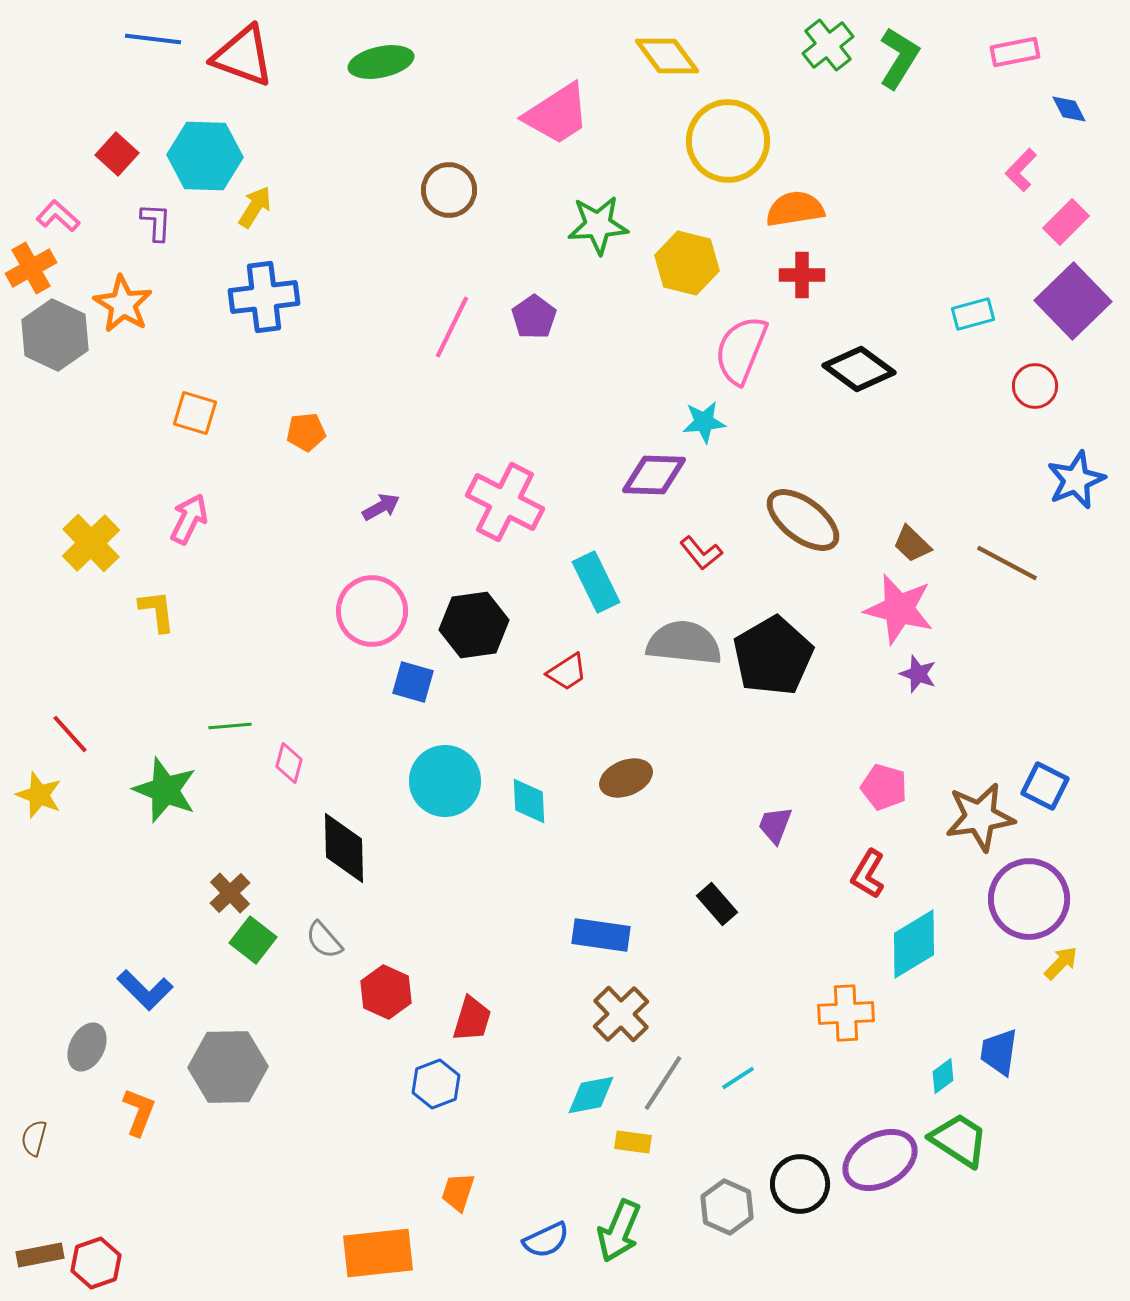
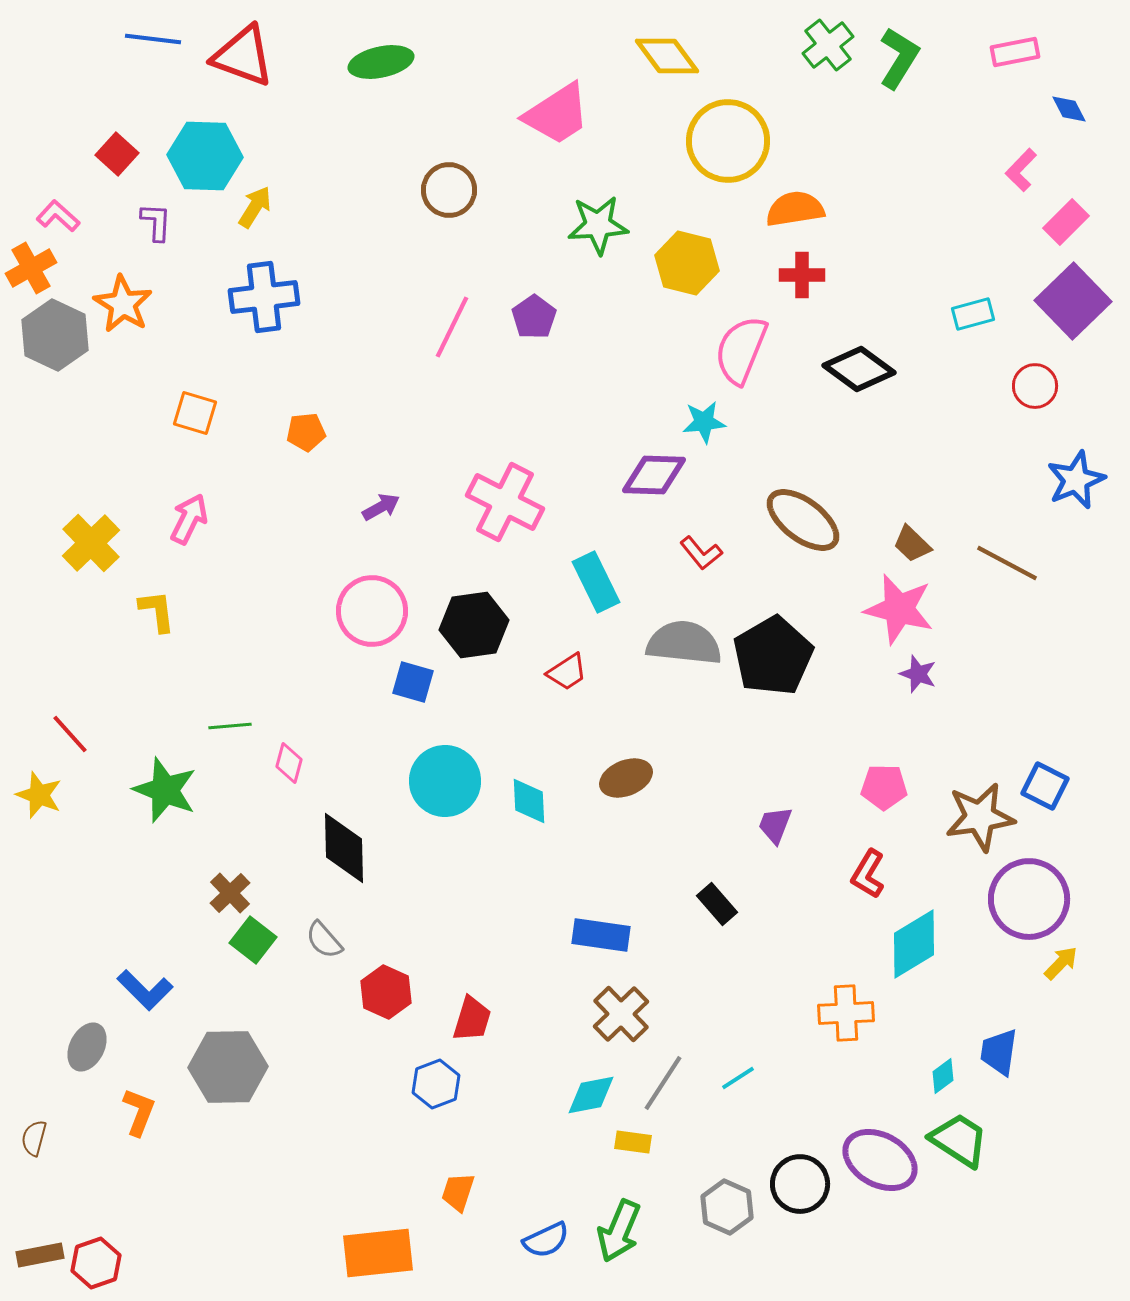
pink pentagon at (884, 787): rotated 15 degrees counterclockwise
purple ellipse at (880, 1160): rotated 58 degrees clockwise
